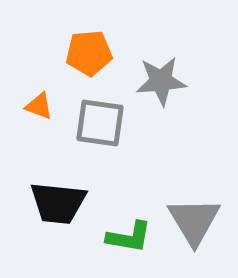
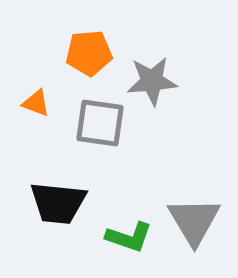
gray star: moved 9 px left
orange triangle: moved 3 px left, 3 px up
green L-shape: rotated 9 degrees clockwise
